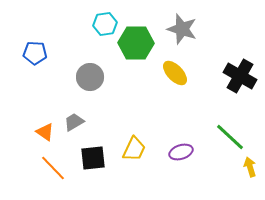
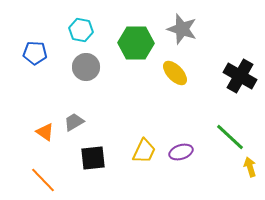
cyan hexagon: moved 24 px left, 6 px down; rotated 20 degrees clockwise
gray circle: moved 4 px left, 10 px up
yellow trapezoid: moved 10 px right, 2 px down
orange line: moved 10 px left, 12 px down
